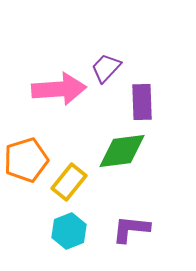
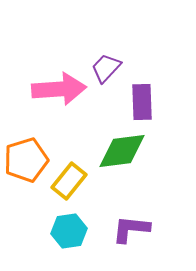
yellow rectangle: moved 1 px up
cyan hexagon: rotated 12 degrees clockwise
